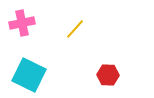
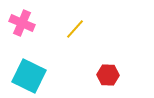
pink cross: rotated 35 degrees clockwise
cyan square: moved 1 px down
